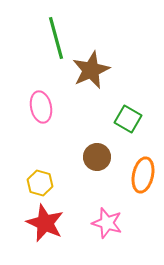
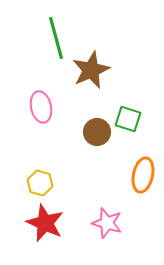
green square: rotated 12 degrees counterclockwise
brown circle: moved 25 px up
